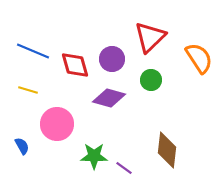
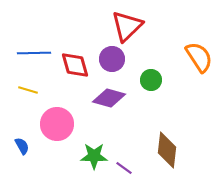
red triangle: moved 23 px left, 11 px up
blue line: moved 1 px right, 2 px down; rotated 24 degrees counterclockwise
orange semicircle: moved 1 px up
